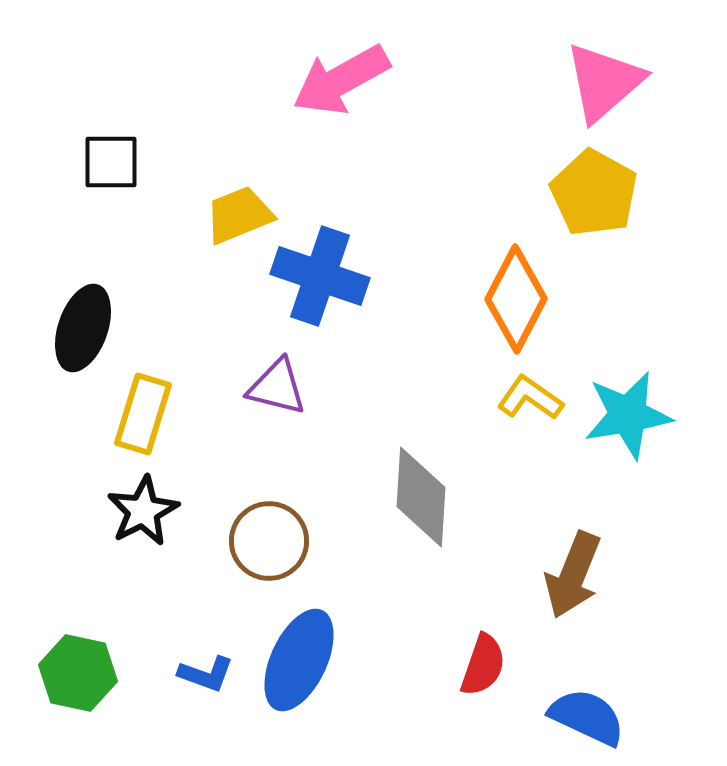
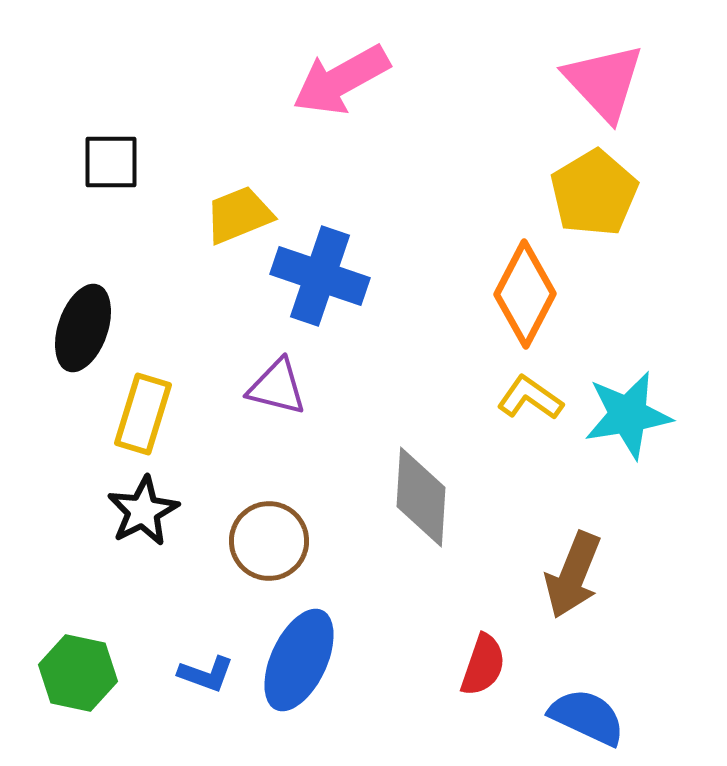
pink triangle: rotated 32 degrees counterclockwise
yellow pentagon: rotated 12 degrees clockwise
orange diamond: moved 9 px right, 5 px up
